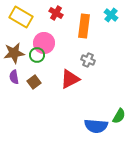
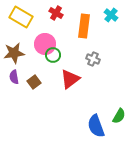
pink circle: moved 1 px right, 1 px down
green circle: moved 16 px right
gray cross: moved 5 px right, 1 px up
red triangle: rotated 10 degrees counterclockwise
blue semicircle: rotated 65 degrees clockwise
